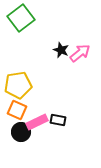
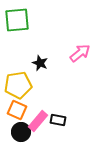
green square: moved 4 px left, 2 px down; rotated 32 degrees clockwise
black star: moved 21 px left, 13 px down
pink rectangle: moved 1 px right, 1 px up; rotated 25 degrees counterclockwise
